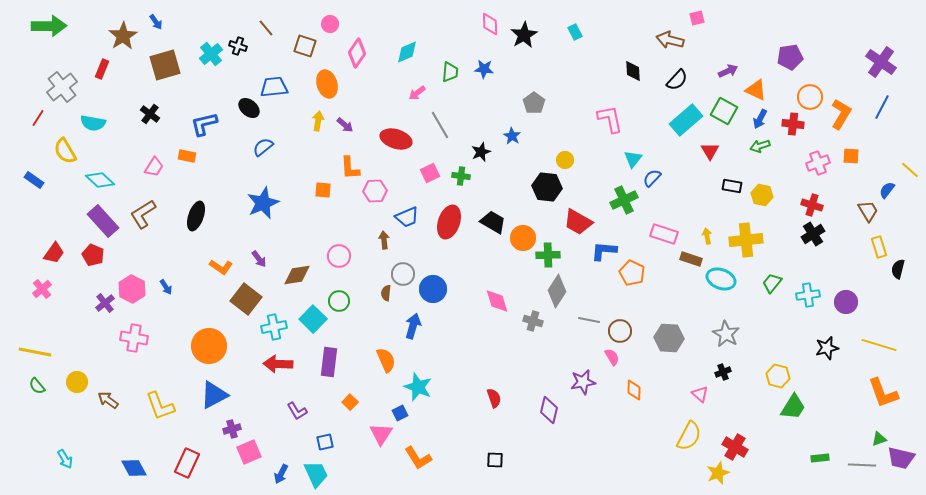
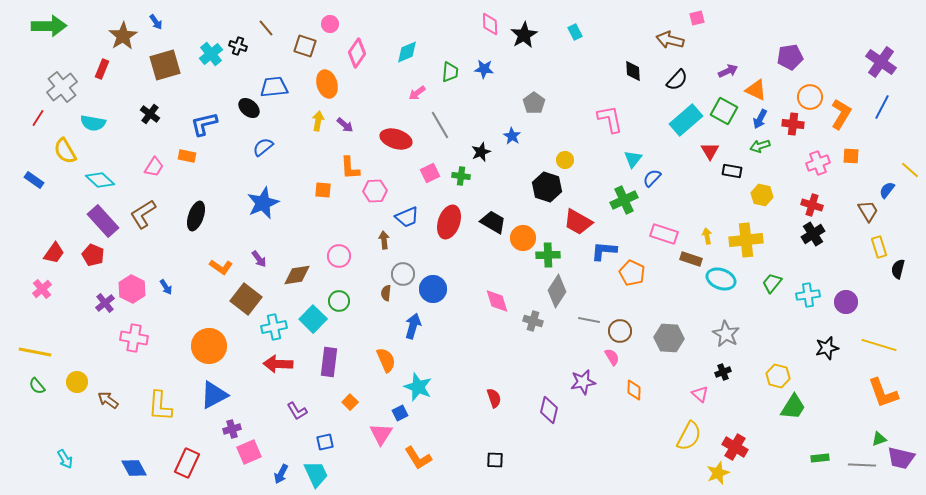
black rectangle at (732, 186): moved 15 px up
black hexagon at (547, 187): rotated 12 degrees clockwise
yellow L-shape at (160, 406): rotated 24 degrees clockwise
